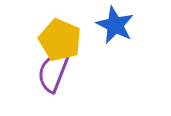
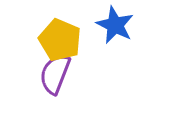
purple semicircle: moved 2 px right, 2 px down
